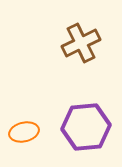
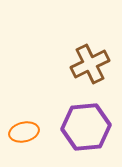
brown cross: moved 9 px right, 21 px down
